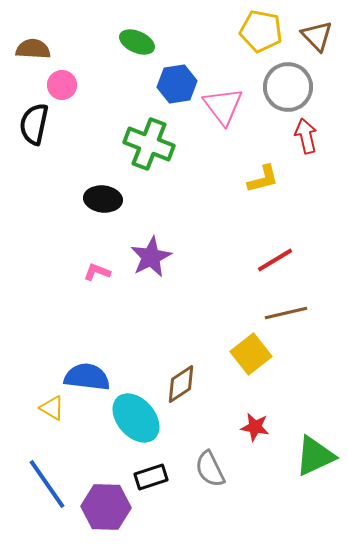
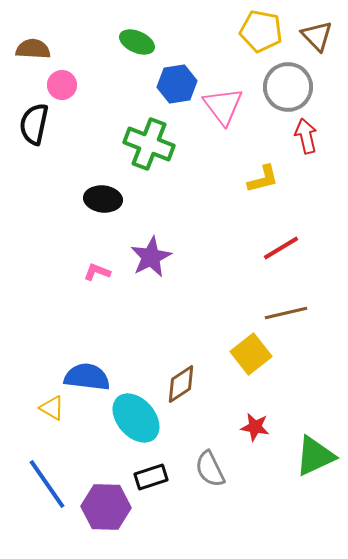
red line: moved 6 px right, 12 px up
